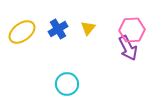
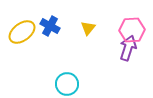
blue cross: moved 8 px left, 3 px up; rotated 30 degrees counterclockwise
purple arrow: rotated 135 degrees counterclockwise
